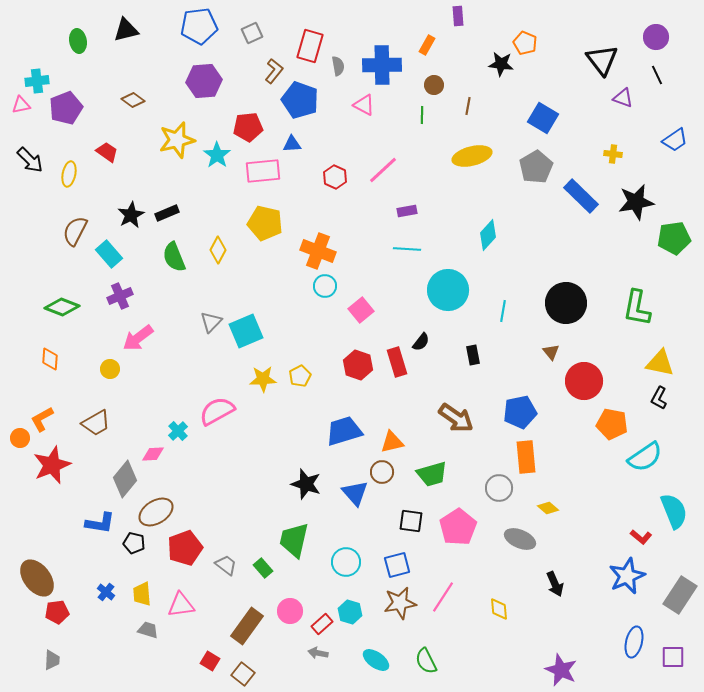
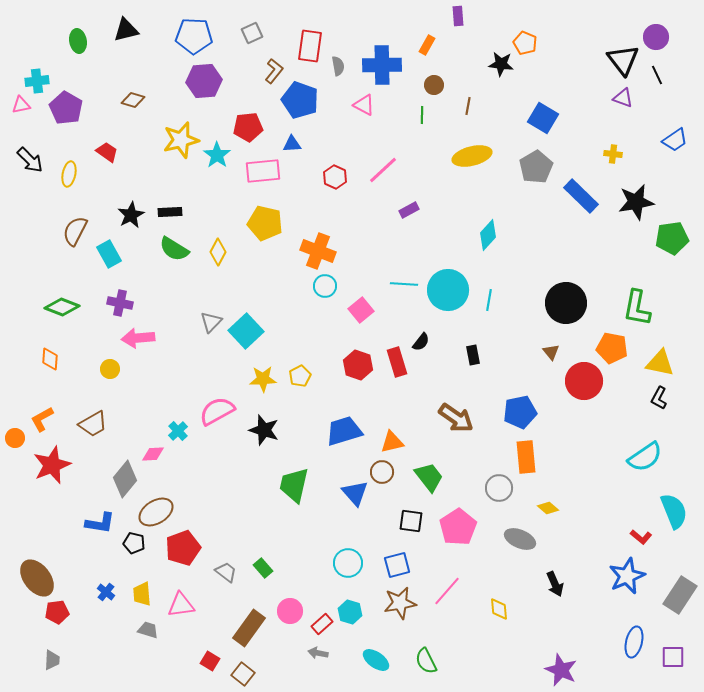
blue pentagon at (199, 26): moved 5 px left, 10 px down; rotated 9 degrees clockwise
red rectangle at (310, 46): rotated 8 degrees counterclockwise
black triangle at (602, 60): moved 21 px right
brown diamond at (133, 100): rotated 20 degrees counterclockwise
purple pentagon at (66, 108): rotated 20 degrees counterclockwise
yellow star at (177, 140): moved 4 px right
purple rectangle at (407, 211): moved 2 px right, 1 px up; rotated 18 degrees counterclockwise
black rectangle at (167, 213): moved 3 px right, 1 px up; rotated 20 degrees clockwise
green pentagon at (674, 238): moved 2 px left
cyan line at (407, 249): moved 3 px left, 35 px down
yellow diamond at (218, 250): moved 2 px down
cyan rectangle at (109, 254): rotated 12 degrees clockwise
green semicircle at (174, 257): moved 8 px up; rotated 36 degrees counterclockwise
purple cross at (120, 296): moved 7 px down; rotated 35 degrees clockwise
cyan line at (503, 311): moved 14 px left, 11 px up
cyan square at (246, 331): rotated 20 degrees counterclockwise
pink arrow at (138, 338): rotated 32 degrees clockwise
brown trapezoid at (96, 423): moved 3 px left, 1 px down
orange pentagon at (612, 424): moved 76 px up
orange circle at (20, 438): moved 5 px left
green trapezoid at (432, 474): moved 3 px left, 3 px down; rotated 112 degrees counterclockwise
black star at (306, 484): moved 42 px left, 54 px up
green trapezoid at (294, 540): moved 55 px up
red pentagon at (185, 548): moved 2 px left
cyan circle at (346, 562): moved 2 px right, 1 px down
gray trapezoid at (226, 565): moved 7 px down
pink line at (443, 597): moved 4 px right, 6 px up; rotated 8 degrees clockwise
brown rectangle at (247, 626): moved 2 px right, 2 px down
